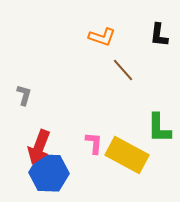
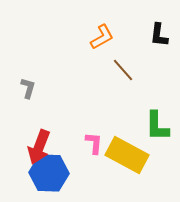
orange L-shape: rotated 48 degrees counterclockwise
gray L-shape: moved 4 px right, 7 px up
green L-shape: moved 2 px left, 2 px up
